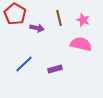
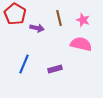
blue line: rotated 24 degrees counterclockwise
